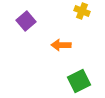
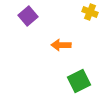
yellow cross: moved 8 px right, 1 px down
purple square: moved 2 px right, 5 px up
